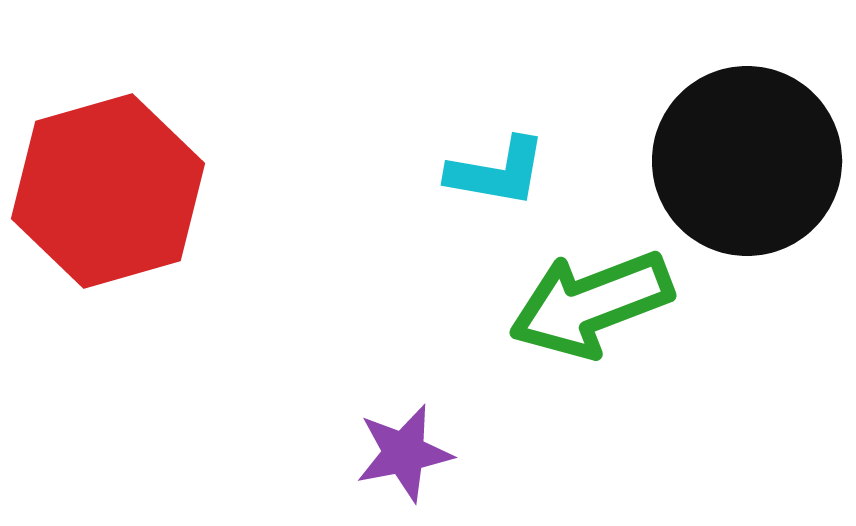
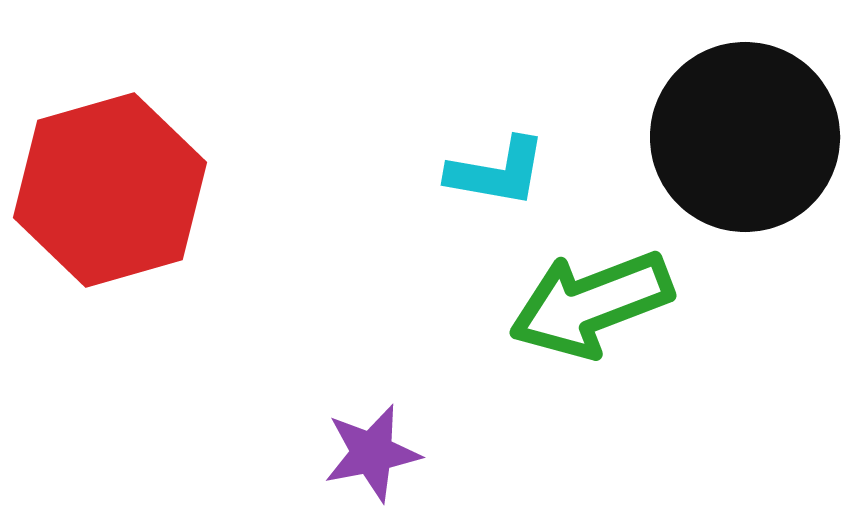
black circle: moved 2 px left, 24 px up
red hexagon: moved 2 px right, 1 px up
purple star: moved 32 px left
